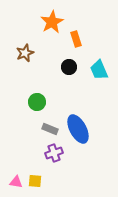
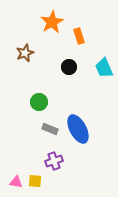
orange rectangle: moved 3 px right, 3 px up
cyan trapezoid: moved 5 px right, 2 px up
green circle: moved 2 px right
purple cross: moved 8 px down
